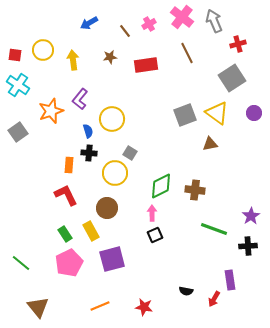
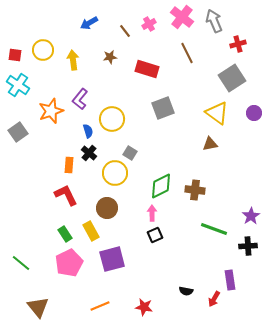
red rectangle at (146, 65): moved 1 px right, 4 px down; rotated 25 degrees clockwise
gray square at (185, 115): moved 22 px left, 7 px up
black cross at (89, 153): rotated 35 degrees clockwise
